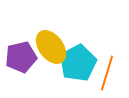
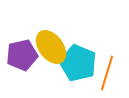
purple pentagon: moved 1 px right, 2 px up
cyan pentagon: rotated 21 degrees counterclockwise
